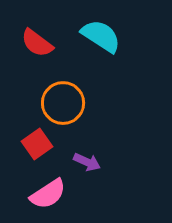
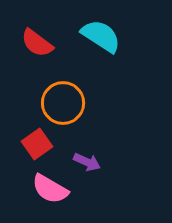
pink semicircle: moved 2 px right, 5 px up; rotated 63 degrees clockwise
